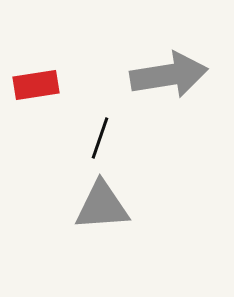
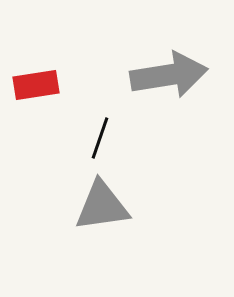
gray triangle: rotated 4 degrees counterclockwise
